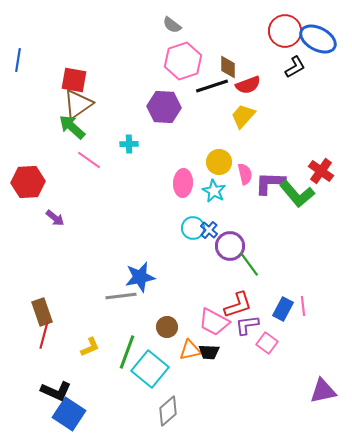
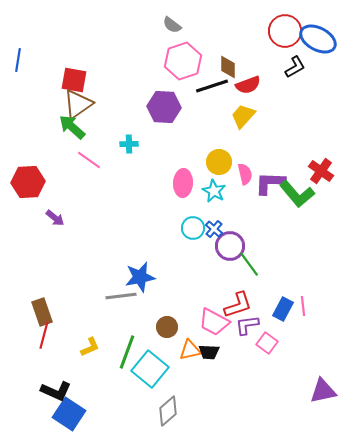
blue cross at (209, 230): moved 5 px right, 1 px up
